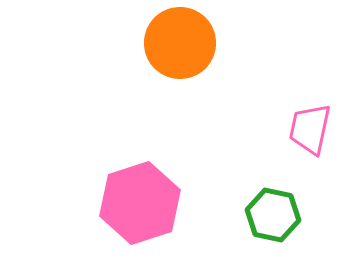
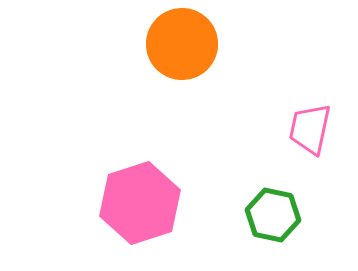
orange circle: moved 2 px right, 1 px down
